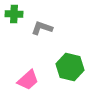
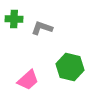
green cross: moved 5 px down
